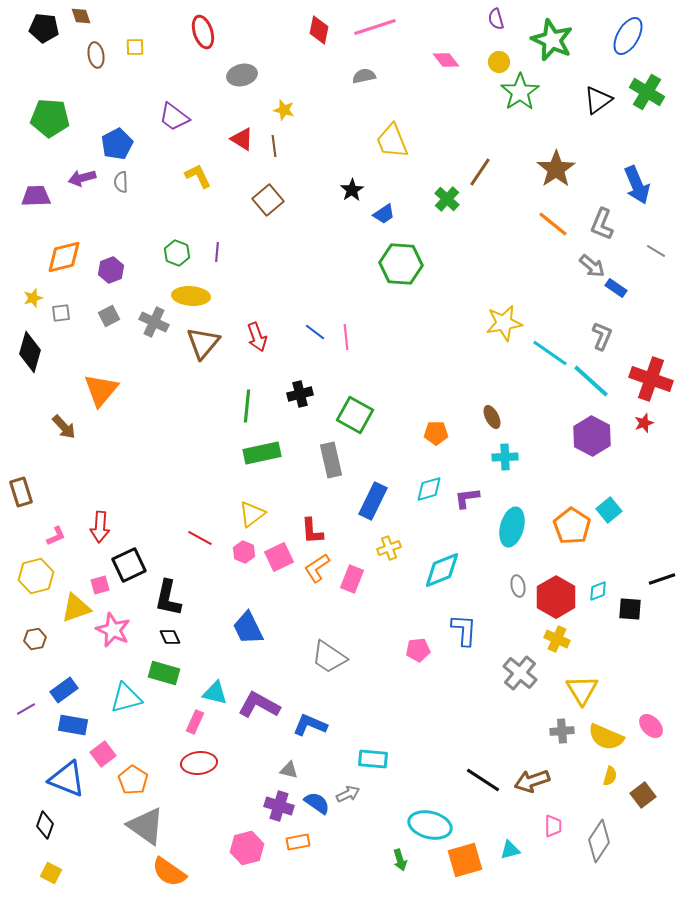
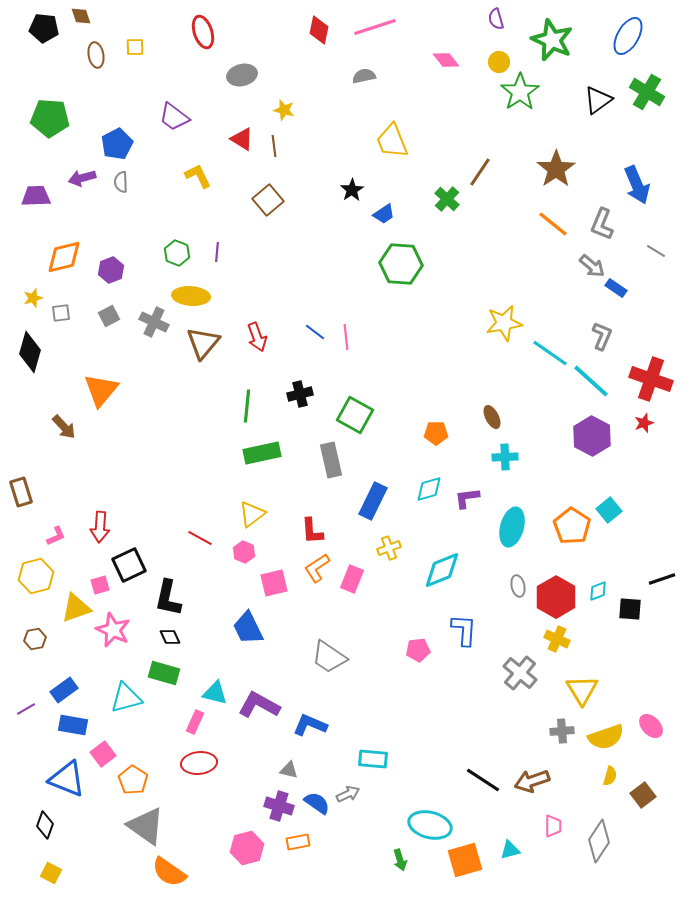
pink square at (279, 557): moved 5 px left, 26 px down; rotated 12 degrees clockwise
yellow semicircle at (606, 737): rotated 42 degrees counterclockwise
